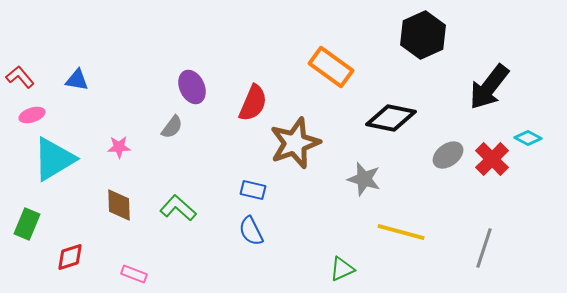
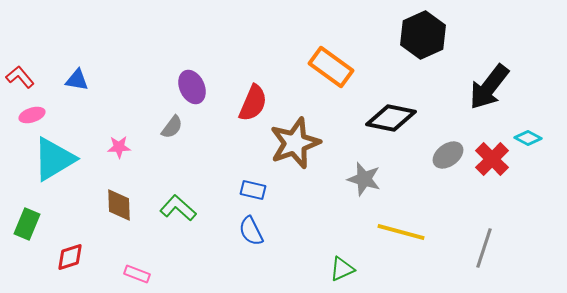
pink rectangle: moved 3 px right
